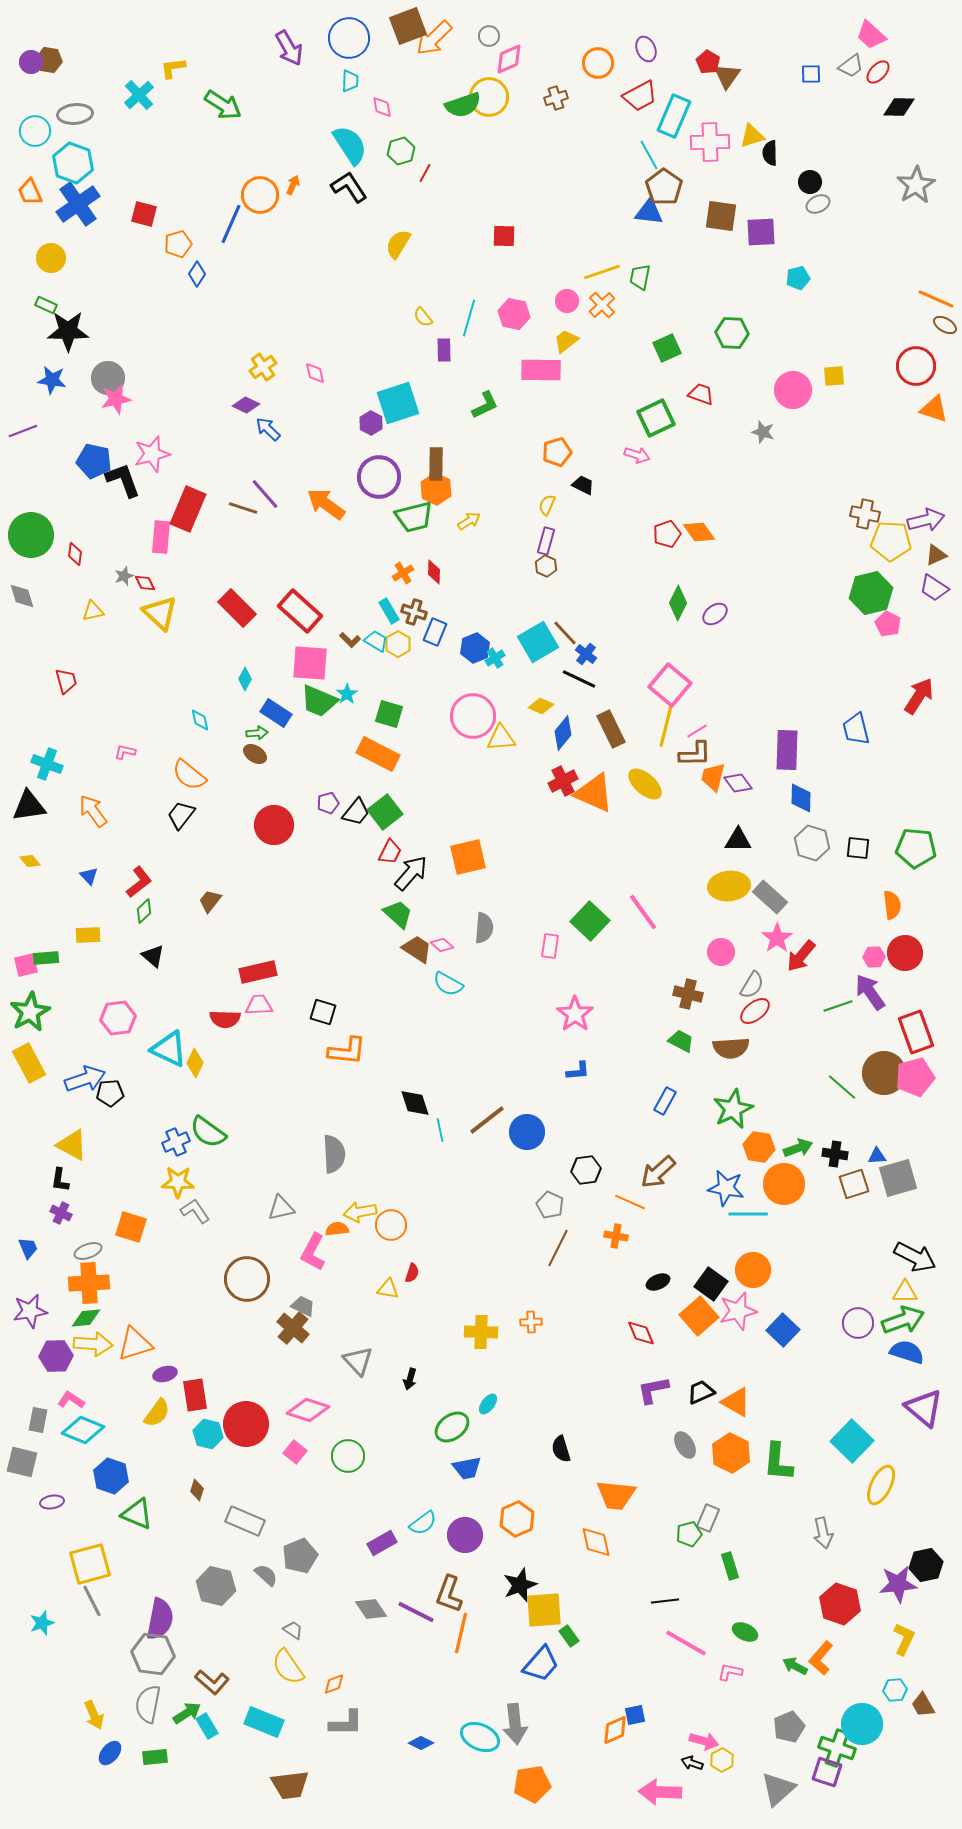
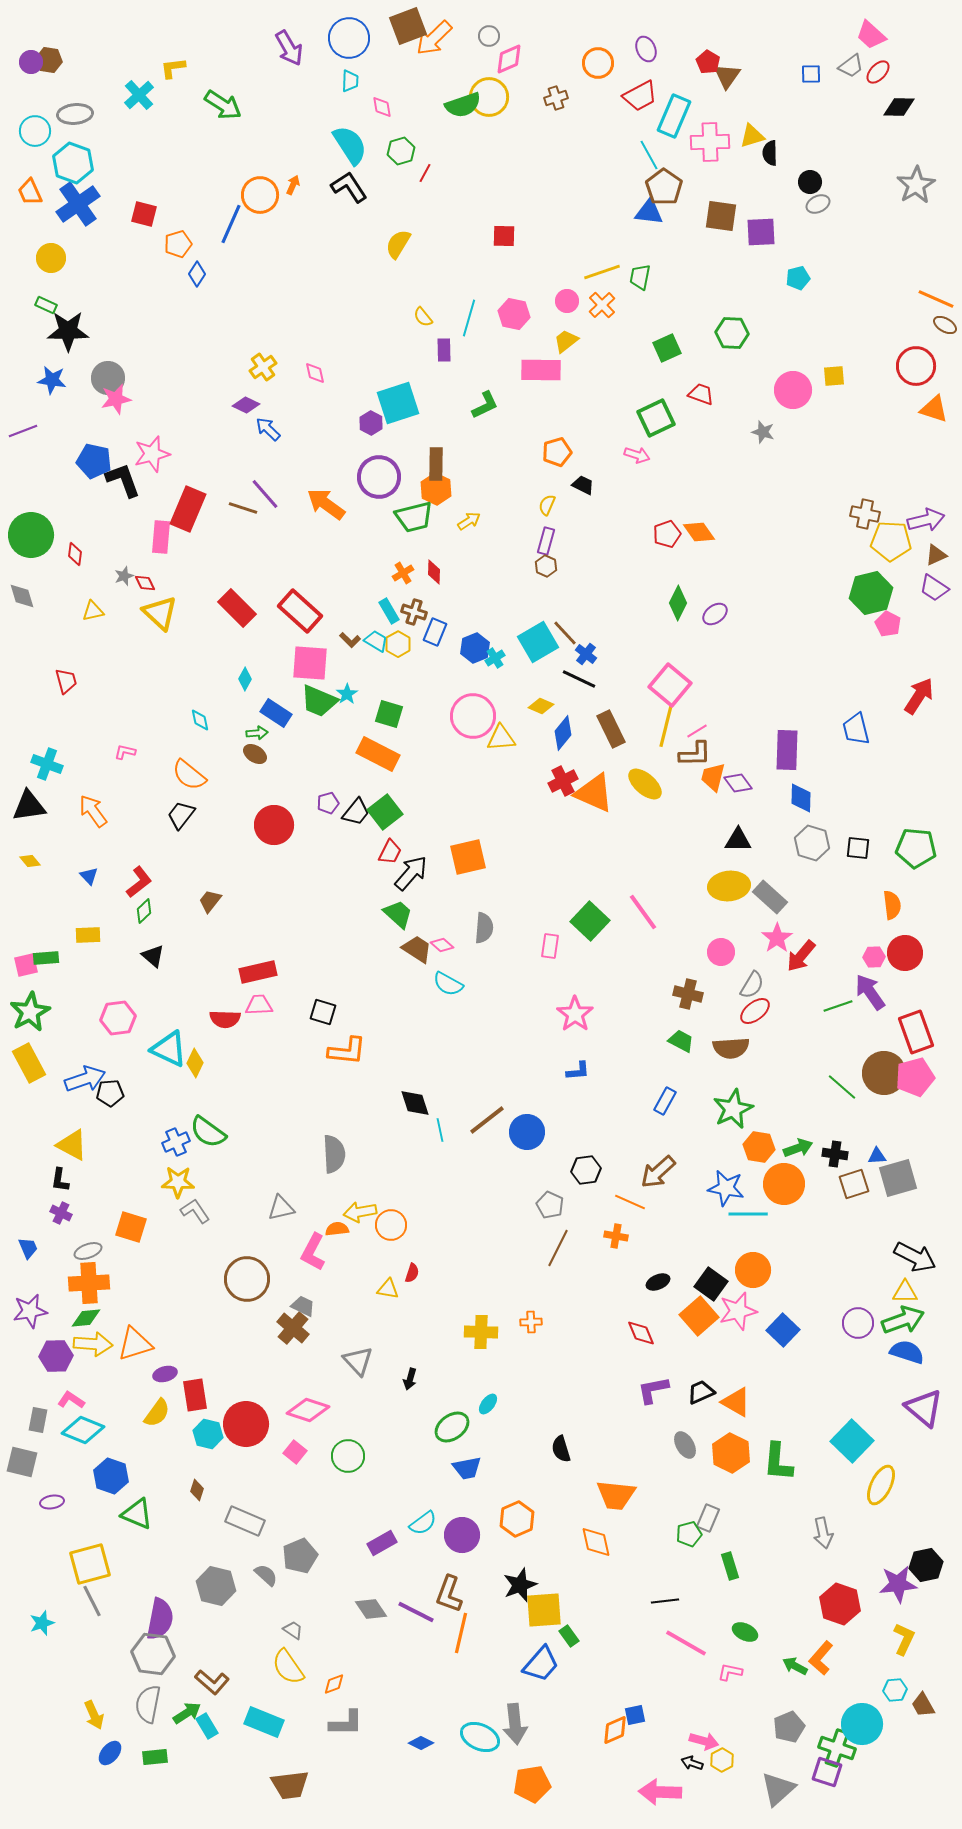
purple circle at (465, 1535): moved 3 px left
